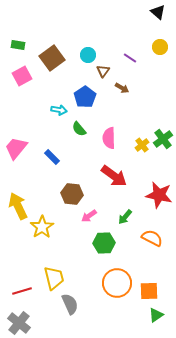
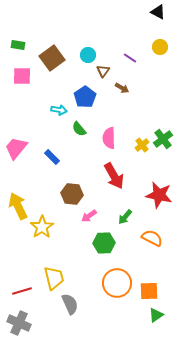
black triangle: rotated 14 degrees counterclockwise
pink square: rotated 30 degrees clockwise
red arrow: rotated 24 degrees clockwise
gray cross: rotated 15 degrees counterclockwise
